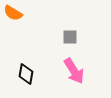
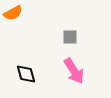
orange semicircle: rotated 60 degrees counterclockwise
black diamond: rotated 25 degrees counterclockwise
